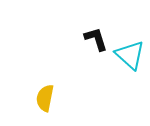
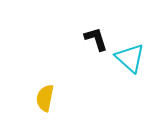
cyan triangle: moved 3 px down
